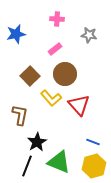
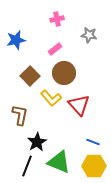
pink cross: rotated 16 degrees counterclockwise
blue star: moved 6 px down
brown circle: moved 1 px left, 1 px up
yellow hexagon: rotated 15 degrees clockwise
